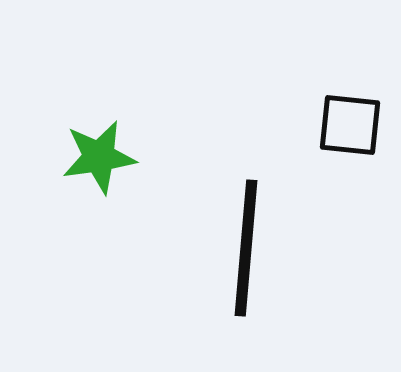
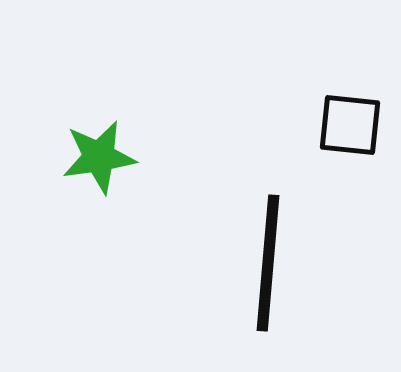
black line: moved 22 px right, 15 px down
